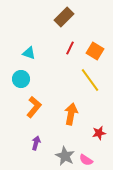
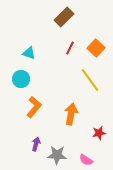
orange square: moved 1 px right, 3 px up; rotated 12 degrees clockwise
purple arrow: moved 1 px down
gray star: moved 8 px left, 1 px up; rotated 24 degrees counterclockwise
